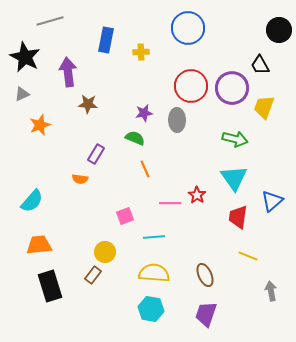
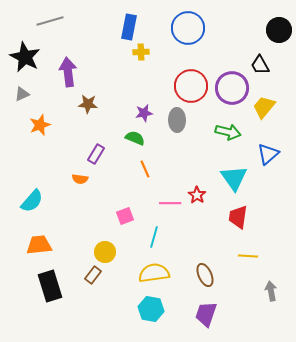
blue rectangle: moved 23 px right, 13 px up
yellow trapezoid: rotated 20 degrees clockwise
green arrow: moved 7 px left, 7 px up
blue triangle: moved 4 px left, 47 px up
cyan line: rotated 70 degrees counterclockwise
yellow line: rotated 18 degrees counterclockwise
yellow semicircle: rotated 12 degrees counterclockwise
